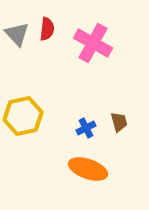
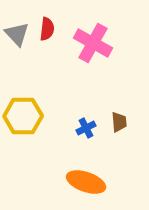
yellow hexagon: rotated 12 degrees clockwise
brown trapezoid: rotated 10 degrees clockwise
orange ellipse: moved 2 px left, 13 px down
